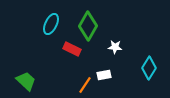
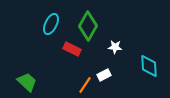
cyan diamond: moved 2 px up; rotated 35 degrees counterclockwise
white rectangle: rotated 16 degrees counterclockwise
green trapezoid: moved 1 px right, 1 px down
